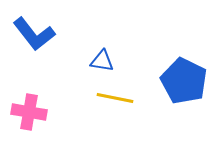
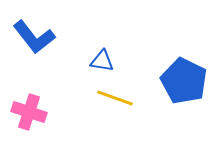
blue L-shape: moved 3 px down
yellow line: rotated 9 degrees clockwise
pink cross: rotated 8 degrees clockwise
